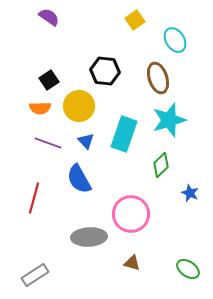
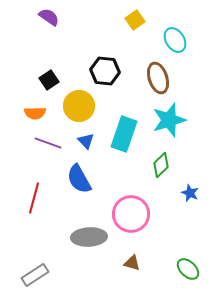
orange semicircle: moved 5 px left, 5 px down
green ellipse: rotated 10 degrees clockwise
